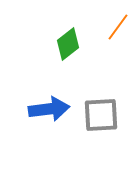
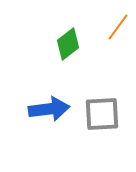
gray square: moved 1 px right, 1 px up
